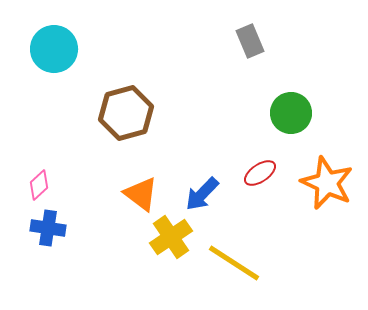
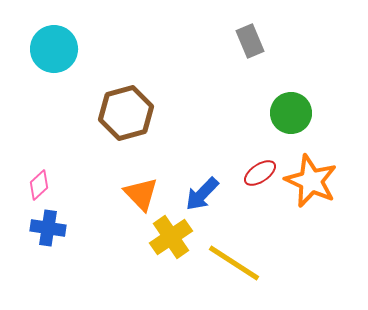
orange star: moved 16 px left, 2 px up
orange triangle: rotated 9 degrees clockwise
